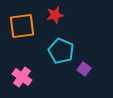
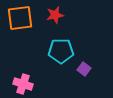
orange square: moved 2 px left, 8 px up
cyan pentagon: rotated 25 degrees counterclockwise
pink cross: moved 1 px right, 7 px down; rotated 18 degrees counterclockwise
